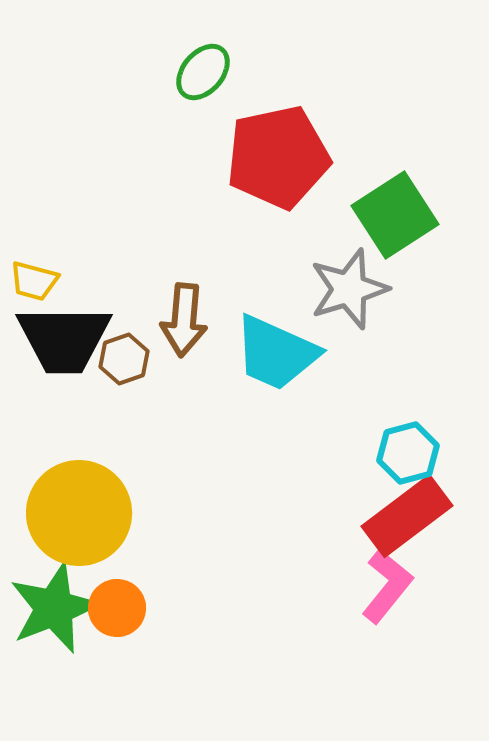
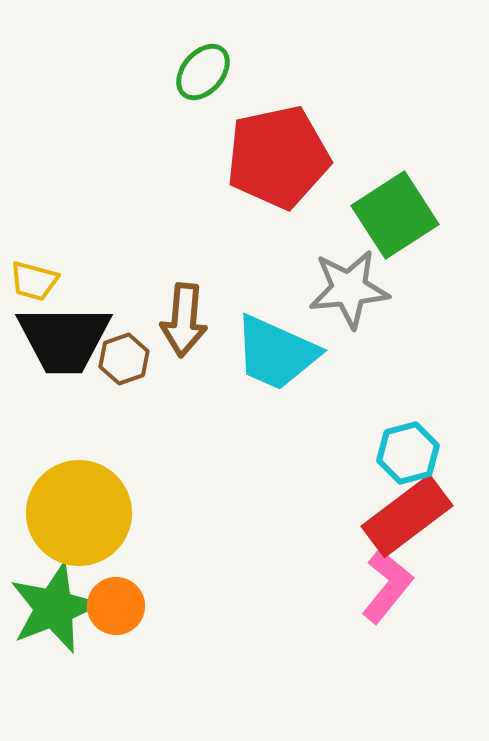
gray star: rotated 12 degrees clockwise
orange circle: moved 1 px left, 2 px up
